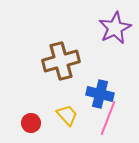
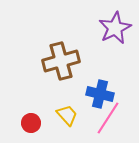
pink line: rotated 12 degrees clockwise
